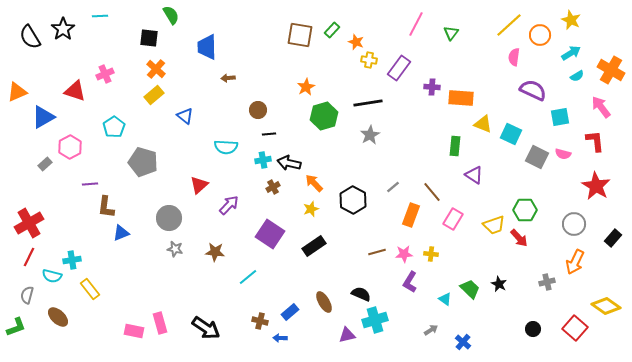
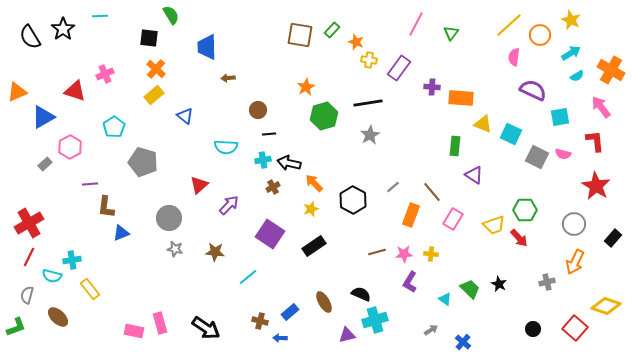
yellow diamond at (606, 306): rotated 16 degrees counterclockwise
